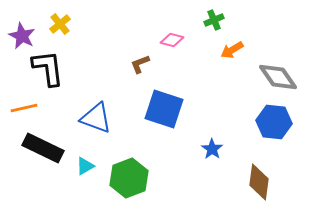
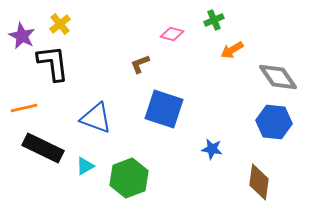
pink diamond: moved 6 px up
black L-shape: moved 5 px right, 5 px up
blue star: rotated 25 degrees counterclockwise
